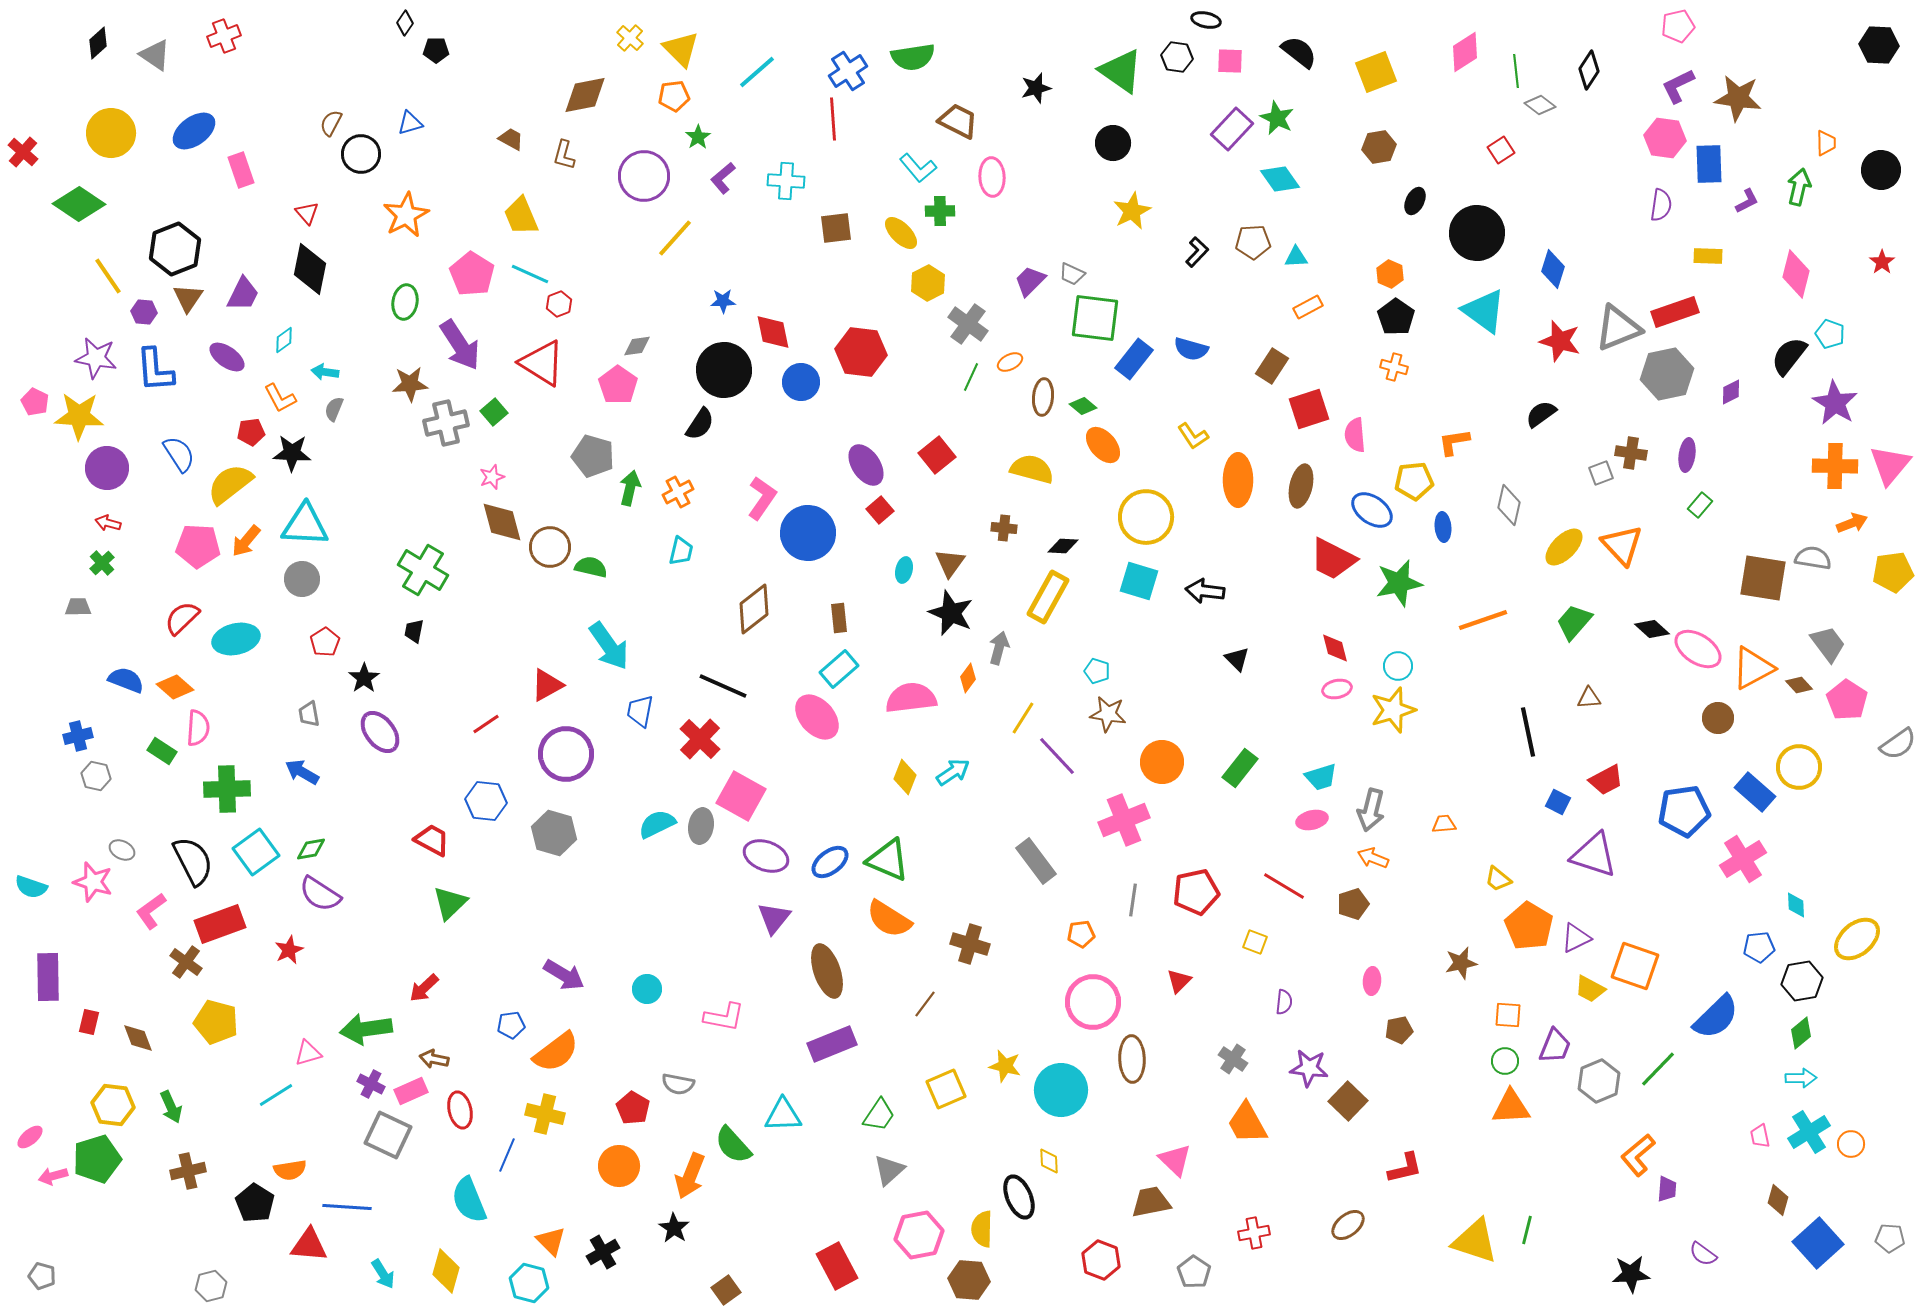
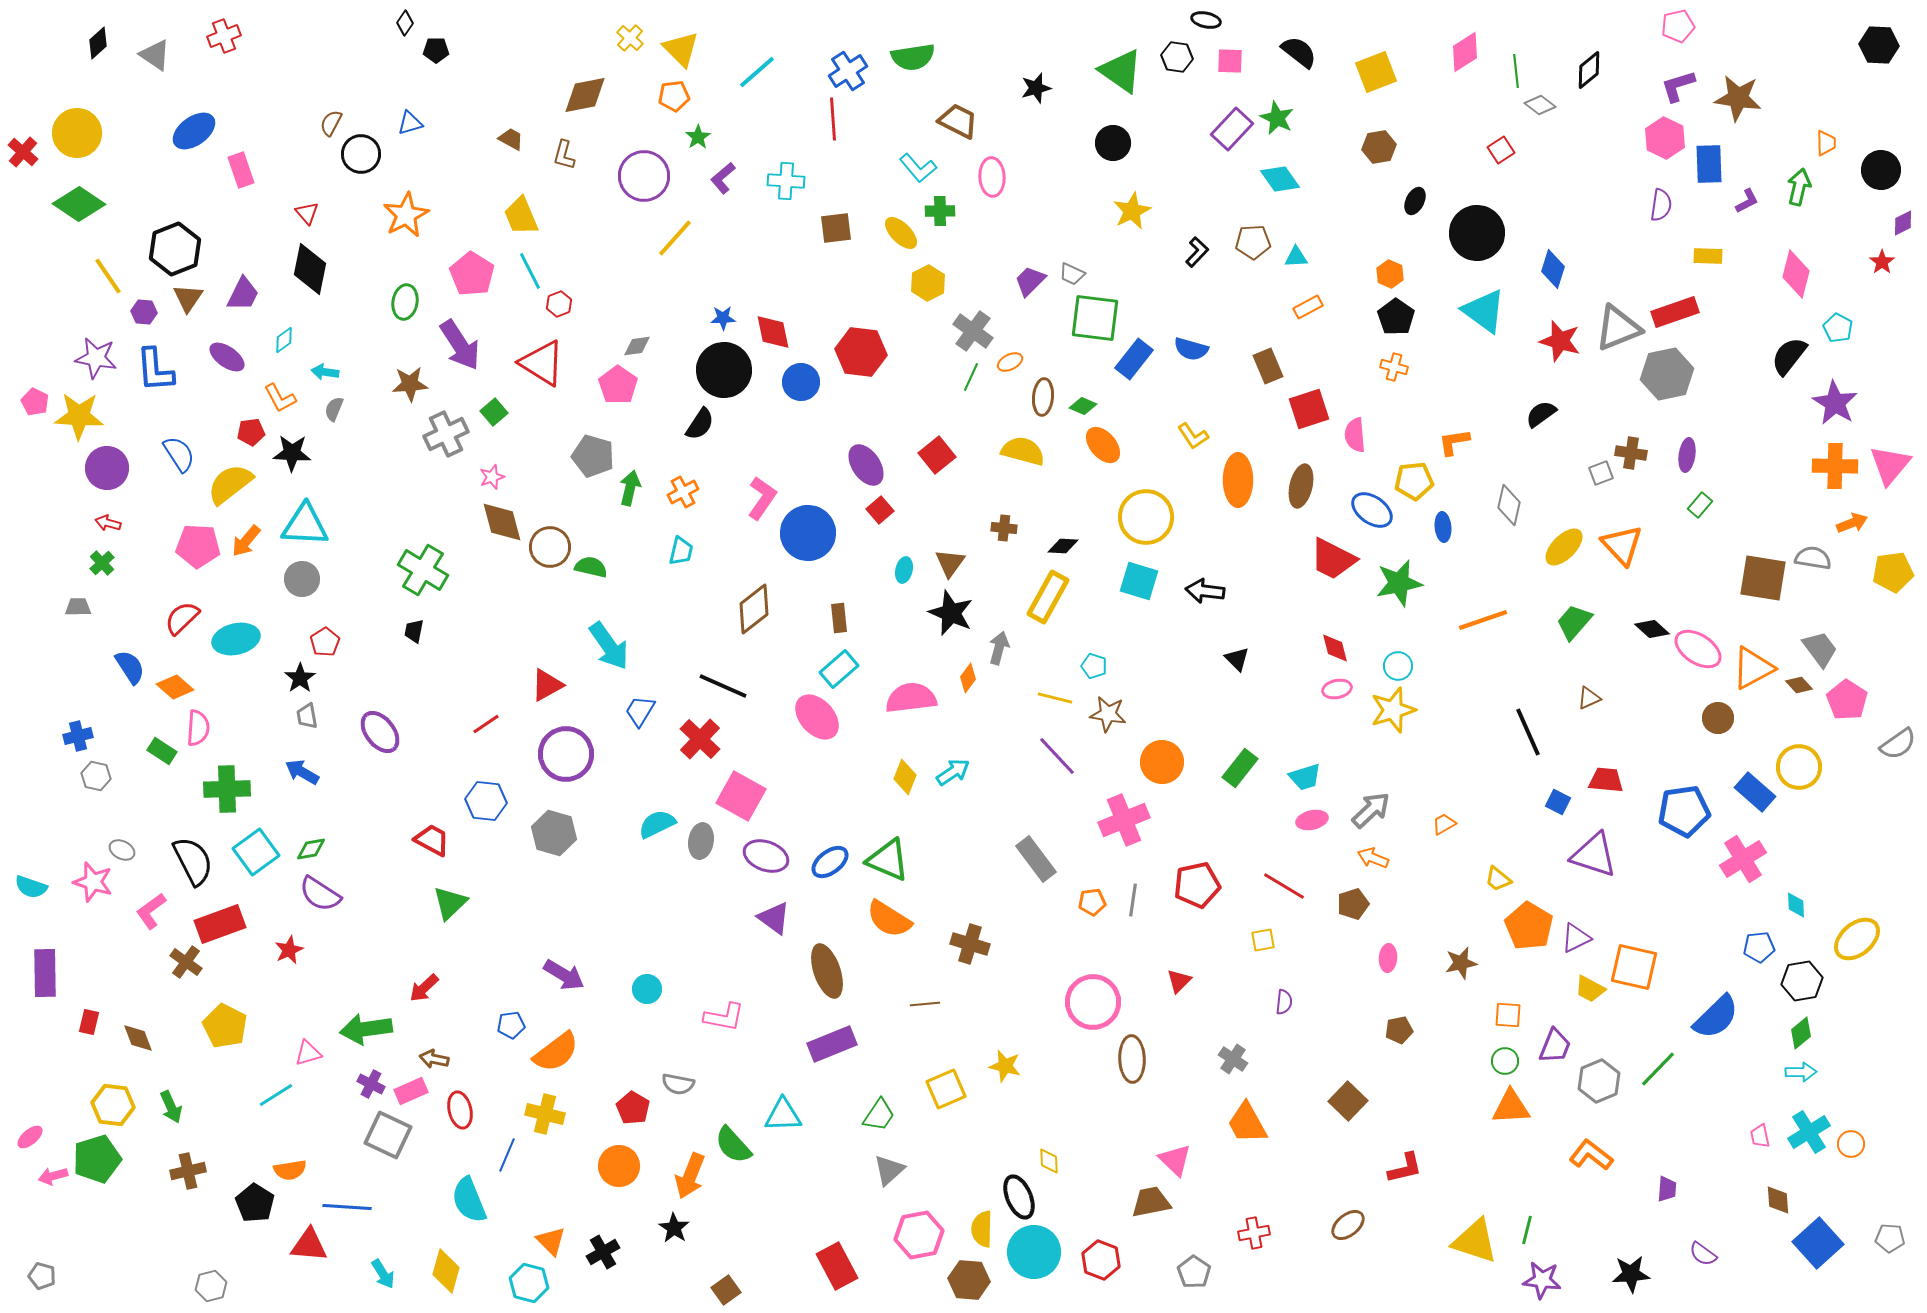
black diamond at (1589, 70): rotated 18 degrees clockwise
purple L-shape at (1678, 86): rotated 9 degrees clockwise
yellow circle at (111, 133): moved 34 px left
pink hexagon at (1665, 138): rotated 18 degrees clockwise
cyan line at (530, 274): moved 3 px up; rotated 39 degrees clockwise
blue star at (723, 301): moved 17 px down
gray cross at (968, 324): moved 5 px right, 7 px down
cyan pentagon at (1830, 334): moved 8 px right, 6 px up; rotated 8 degrees clockwise
brown rectangle at (1272, 366): moved 4 px left; rotated 56 degrees counterclockwise
purple diamond at (1731, 392): moved 172 px right, 169 px up
green diamond at (1083, 406): rotated 16 degrees counterclockwise
gray cross at (446, 423): moved 11 px down; rotated 12 degrees counterclockwise
yellow semicircle at (1032, 469): moved 9 px left, 18 px up
orange cross at (678, 492): moved 5 px right
gray trapezoid at (1828, 644): moved 8 px left, 5 px down
cyan pentagon at (1097, 671): moved 3 px left, 5 px up
black star at (364, 678): moved 64 px left
blue semicircle at (126, 680): moved 4 px right, 13 px up; rotated 36 degrees clockwise
brown triangle at (1589, 698): rotated 20 degrees counterclockwise
blue trapezoid at (640, 711): rotated 20 degrees clockwise
gray trapezoid at (309, 714): moved 2 px left, 2 px down
yellow line at (1023, 718): moved 32 px right, 20 px up; rotated 72 degrees clockwise
black line at (1528, 732): rotated 12 degrees counterclockwise
cyan trapezoid at (1321, 777): moved 16 px left
red trapezoid at (1606, 780): rotated 147 degrees counterclockwise
gray arrow at (1371, 810): rotated 147 degrees counterclockwise
orange trapezoid at (1444, 824): rotated 25 degrees counterclockwise
gray ellipse at (701, 826): moved 15 px down
gray rectangle at (1036, 861): moved 2 px up
red pentagon at (1196, 892): moved 1 px right, 7 px up
purple triangle at (774, 918): rotated 33 degrees counterclockwise
orange pentagon at (1081, 934): moved 11 px right, 32 px up
yellow square at (1255, 942): moved 8 px right, 2 px up; rotated 30 degrees counterclockwise
orange square at (1635, 966): moved 1 px left, 1 px down; rotated 6 degrees counterclockwise
purple rectangle at (48, 977): moved 3 px left, 4 px up
pink ellipse at (1372, 981): moved 16 px right, 23 px up
brown line at (925, 1004): rotated 48 degrees clockwise
yellow pentagon at (216, 1022): moved 9 px right, 4 px down; rotated 12 degrees clockwise
purple star at (1309, 1068): moved 233 px right, 212 px down
cyan arrow at (1801, 1078): moved 6 px up
cyan circle at (1061, 1090): moved 27 px left, 162 px down
orange L-shape at (1638, 1155): moved 47 px left; rotated 78 degrees clockwise
brown diamond at (1778, 1200): rotated 20 degrees counterclockwise
